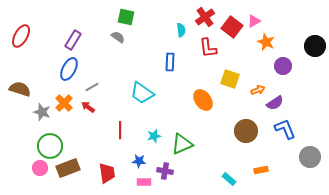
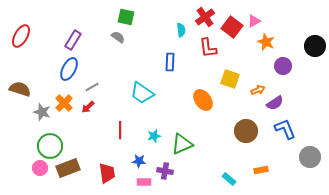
red arrow: rotated 80 degrees counterclockwise
